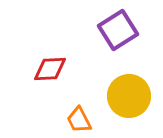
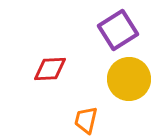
yellow circle: moved 17 px up
orange trapezoid: moved 7 px right; rotated 40 degrees clockwise
